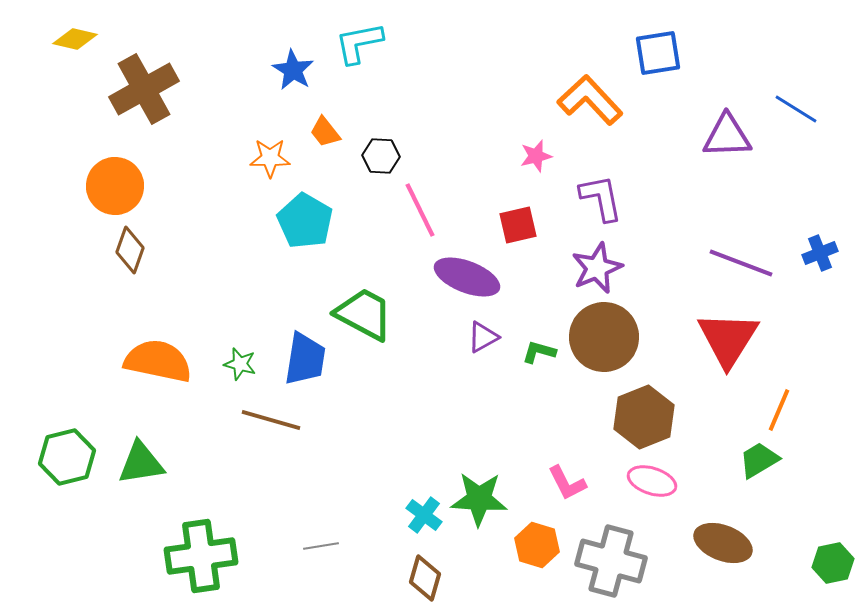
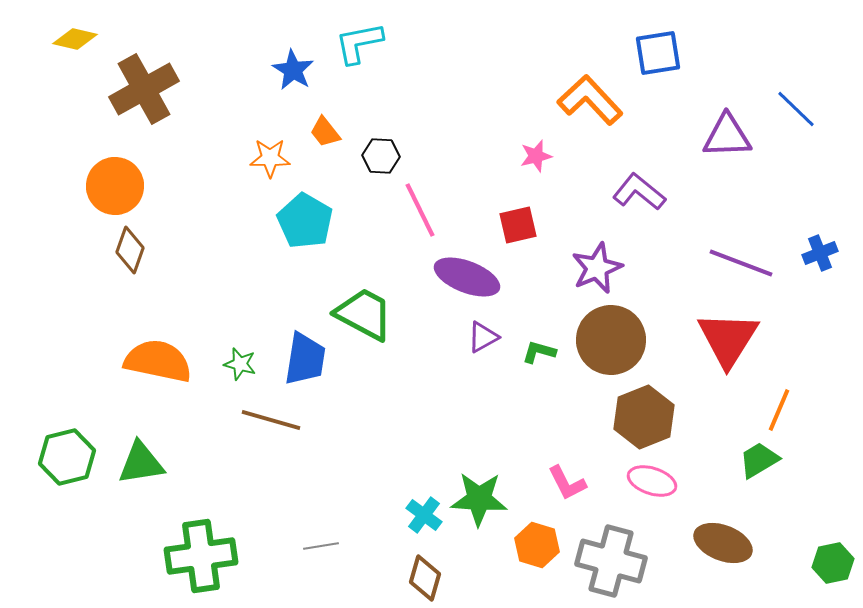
blue line at (796, 109): rotated 12 degrees clockwise
purple L-shape at (601, 198): moved 38 px right, 6 px up; rotated 40 degrees counterclockwise
brown circle at (604, 337): moved 7 px right, 3 px down
